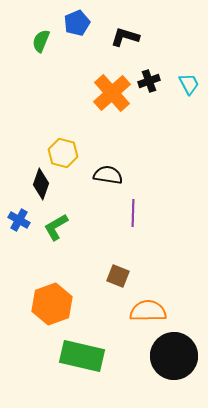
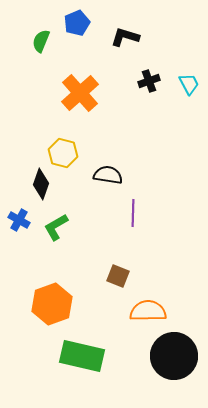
orange cross: moved 32 px left
